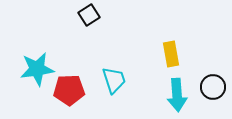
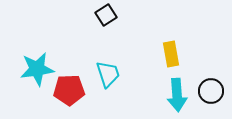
black square: moved 17 px right
cyan trapezoid: moved 6 px left, 6 px up
black circle: moved 2 px left, 4 px down
